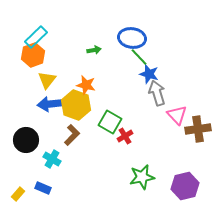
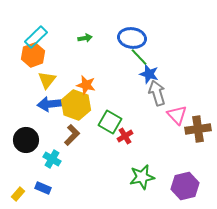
green arrow: moved 9 px left, 12 px up
